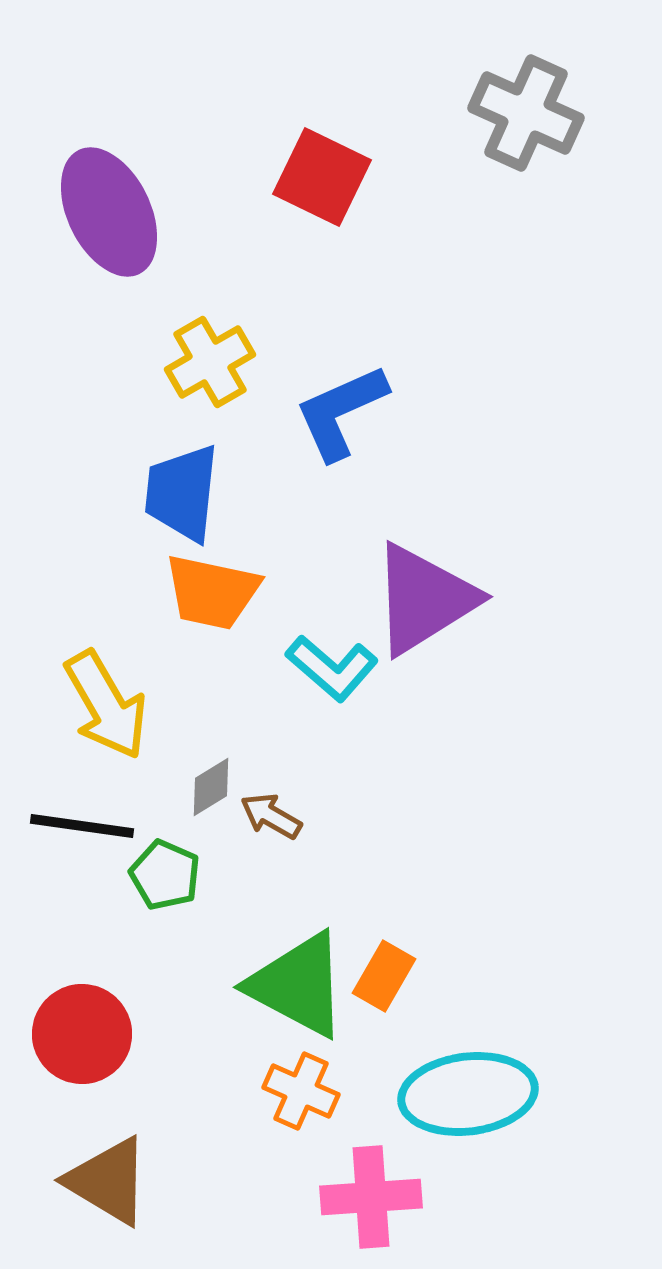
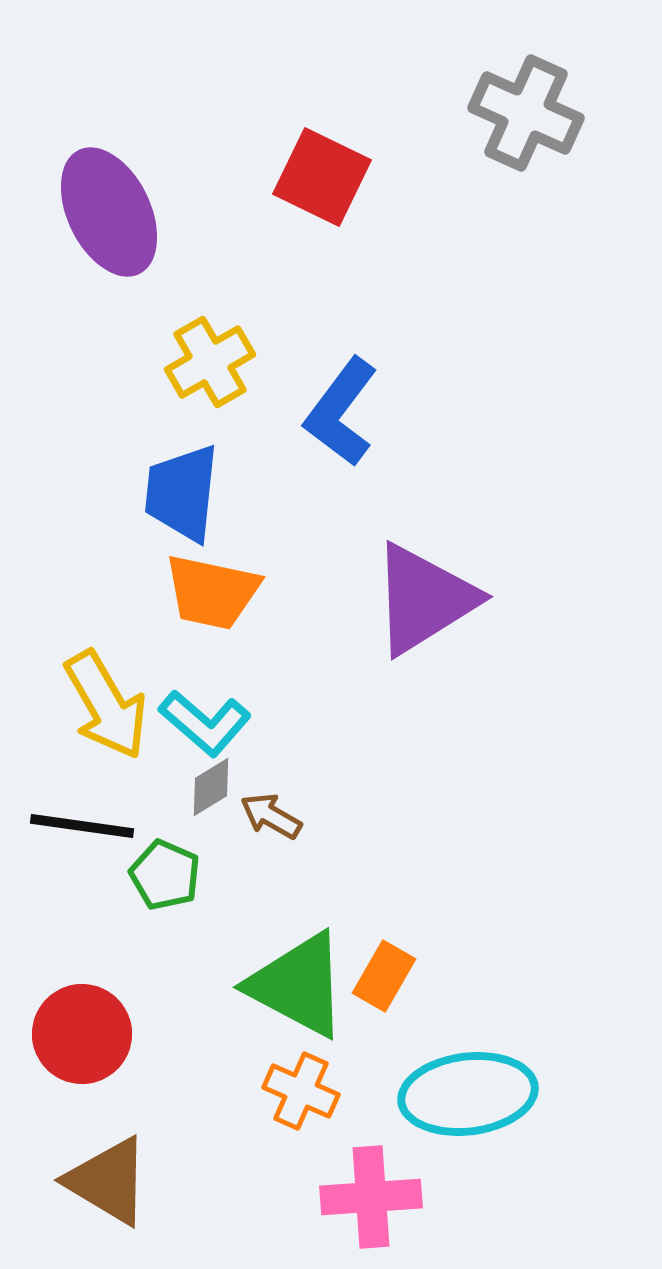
blue L-shape: rotated 29 degrees counterclockwise
cyan L-shape: moved 127 px left, 55 px down
